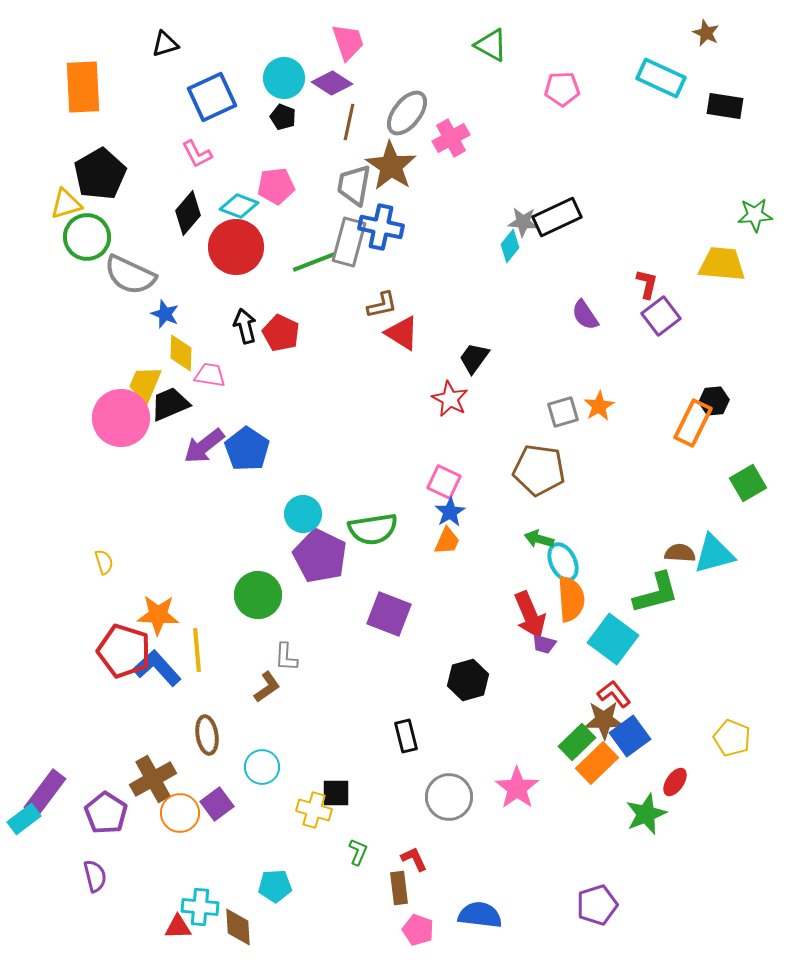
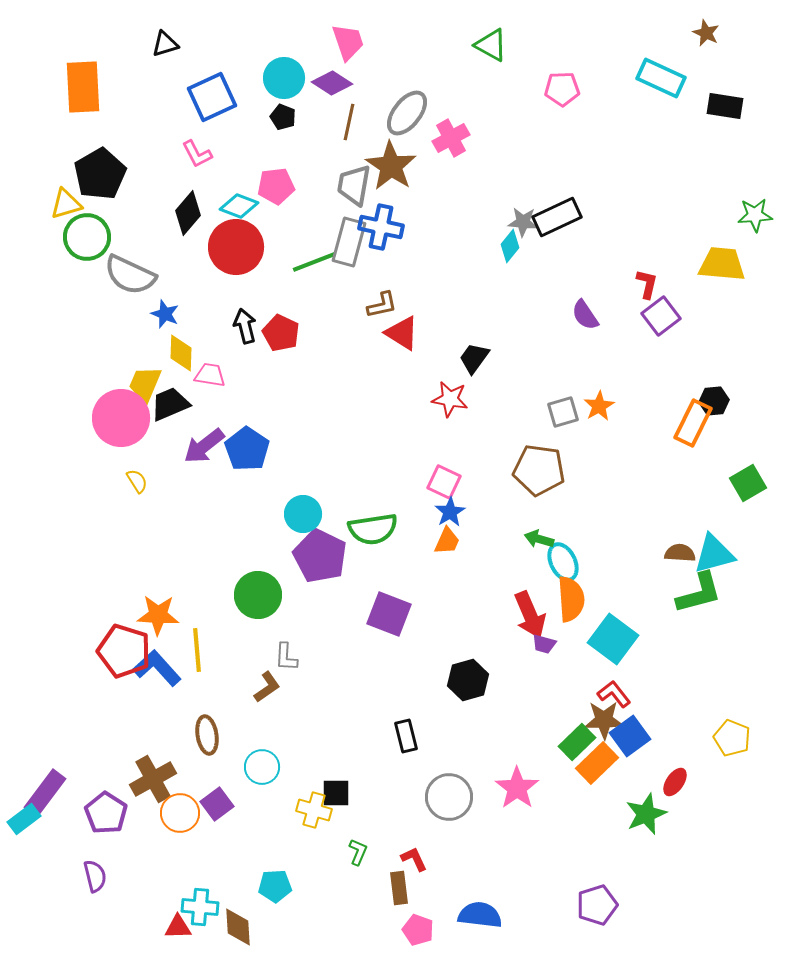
red star at (450, 399): rotated 18 degrees counterclockwise
yellow semicircle at (104, 562): moved 33 px right, 81 px up; rotated 15 degrees counterclockwise
green L-shape at (656, 593): moved 43 px right
